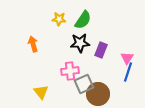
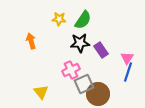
orange arrow: moved 2 px left, 3 px up
purple rectangle: rotated 56 degrees counterclockwise
pink cross: moved 1 px right, 1 px up; rotated 18 degrees counterclockwise
